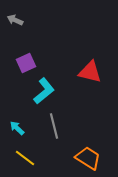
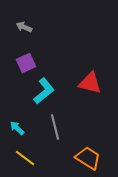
gray arrow: moved 9 px right, 7 px down
red triangle: moved 11 px down
gray line: moved 1 px right, 1 px down
